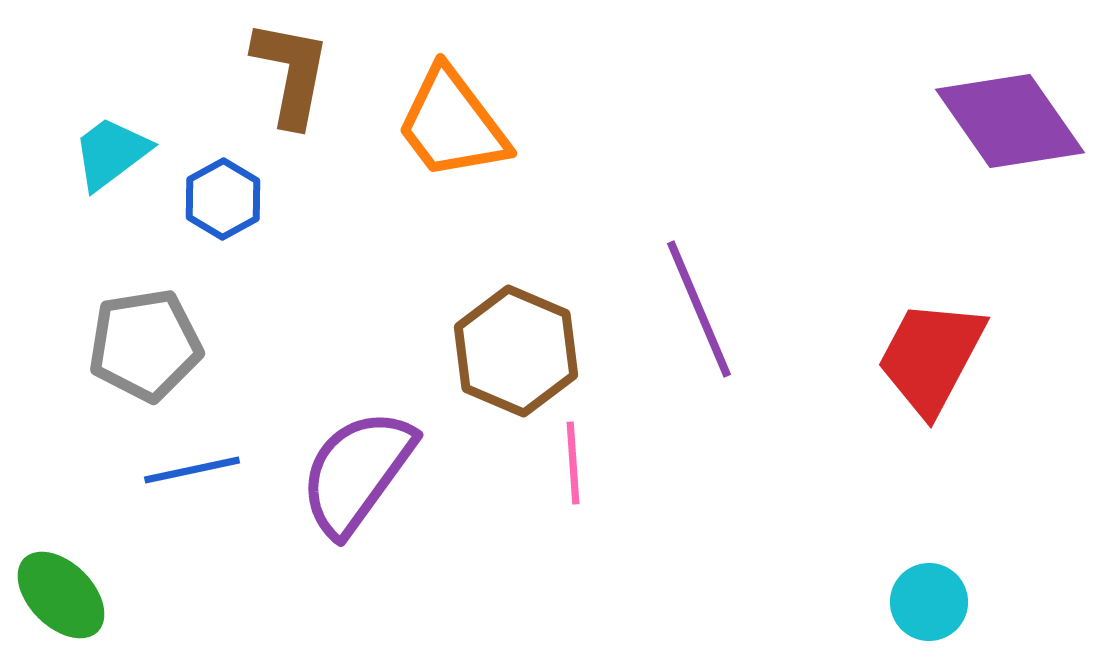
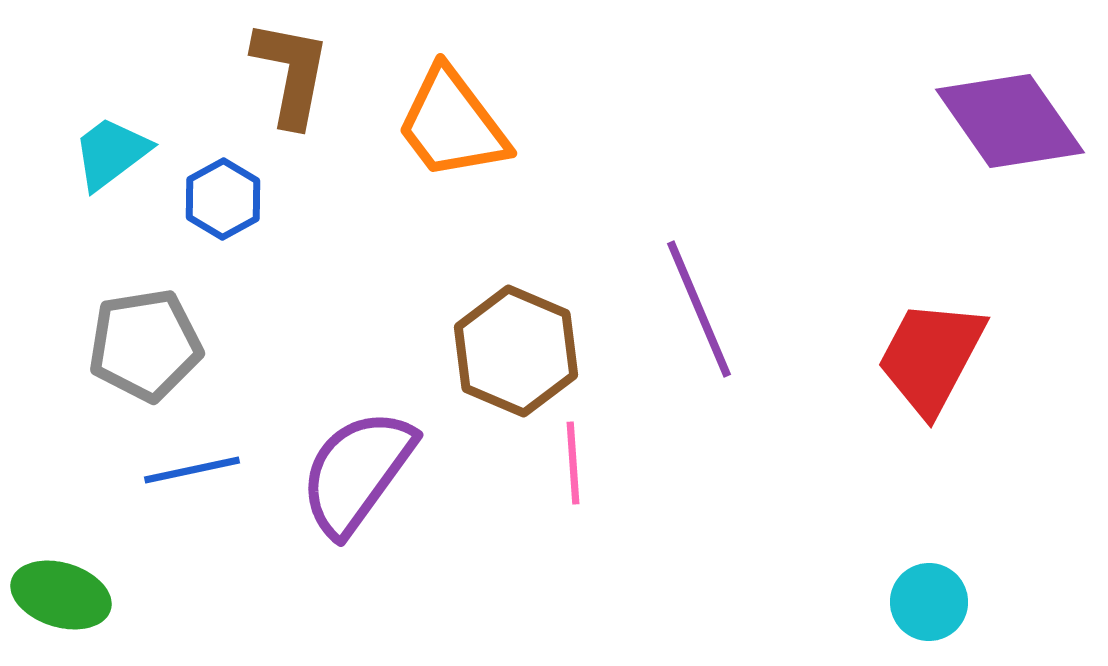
green ellipse: rotated 28 degrees counterclockwise
